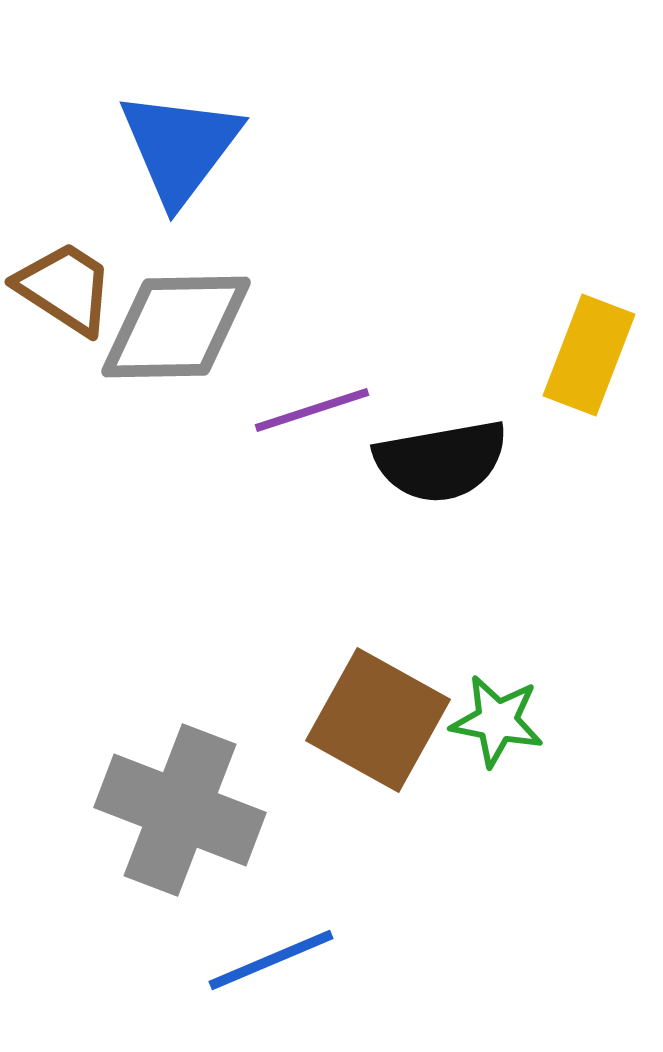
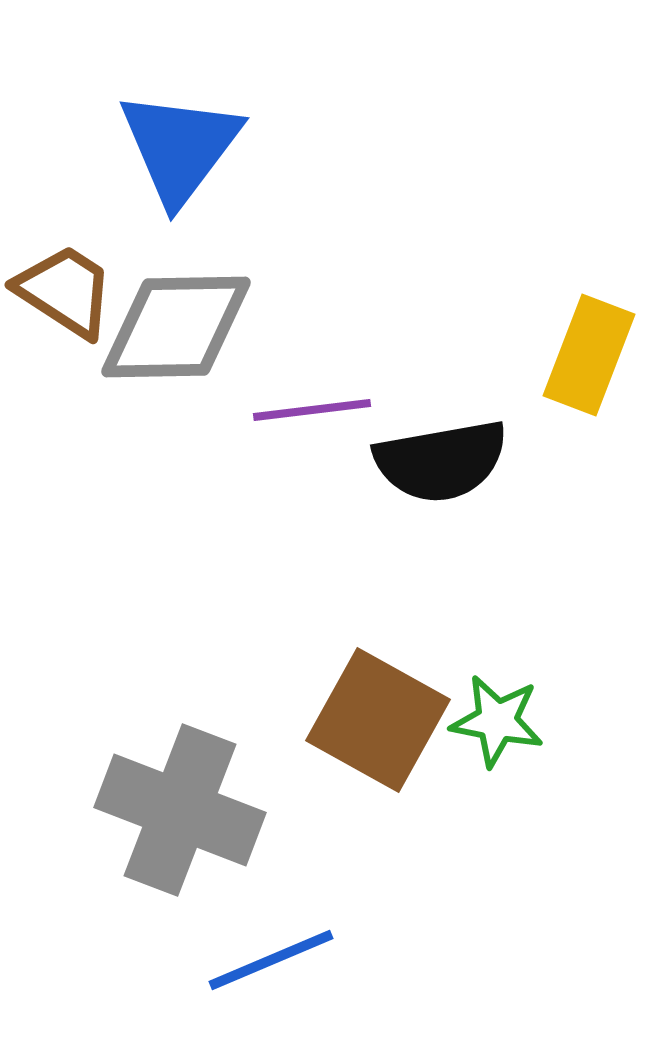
brown trapezoid: moved 3 px down
purple line: rotated 11 degrees clockwise
